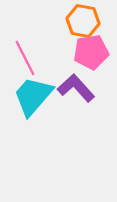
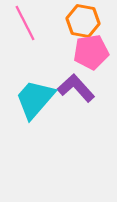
pink line: moved 35 px up
cyan trapezoid: moved 2 px right, 3 px down
